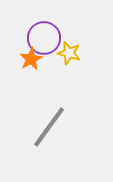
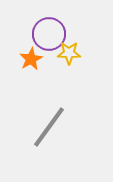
purple circle: moved 5 px right, 4 px up
yellow star: rotated 15 degrees counterclockwise
